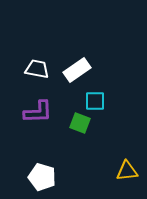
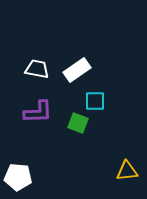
green square: moved 2 px left
white pentagon: moved 24 px left; rotated 12 degrees counterclockwise
